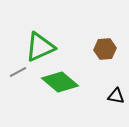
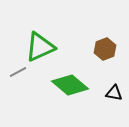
brown hexagon: rotated 15 degrees counterclockwise
green diamond: moved 10 px right, 3 px down
black triangle: moved 2 px left, 3 px up
